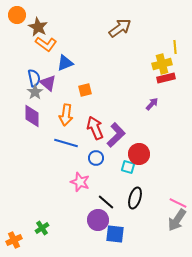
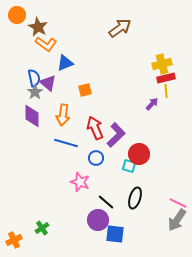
yellow line: moved 9 px left, 44 px down
orange arrow: moved 3 px left
cyan square: moved 1 px right, 1 px up
